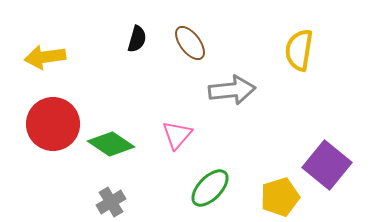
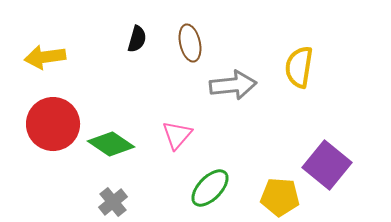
brown ellipse: rotated 24 degrees clockwise
yellow semicircle: moved 17 px down
gray arrow: moved 1 px right, 5 px up
yellow pentagon: rotated 21 degrees clockwise
gray cross: moved 2 px right; rotated 8 degrees counterclockwise
